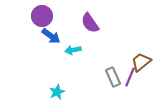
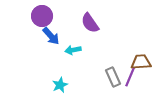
blue arrow: rotated 12 degrees clockwise
brown trapezoid: rotated 35 degrees clockwise
cyan star: moved 3 px right, 7 px up
